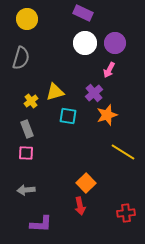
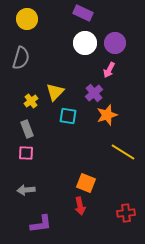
yellow triangle: rotated 30 degrees counterclockwise
orange square: rotated 24 degrees counterclockwise
purple L-shape: rotated 10 degrees counterclockwise
